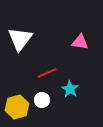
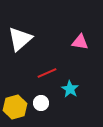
white triangle: rotated 12 degrees clockwise
white circle: moved 1 px left, 3 px down
yellow hexagon: moved 2 px left
